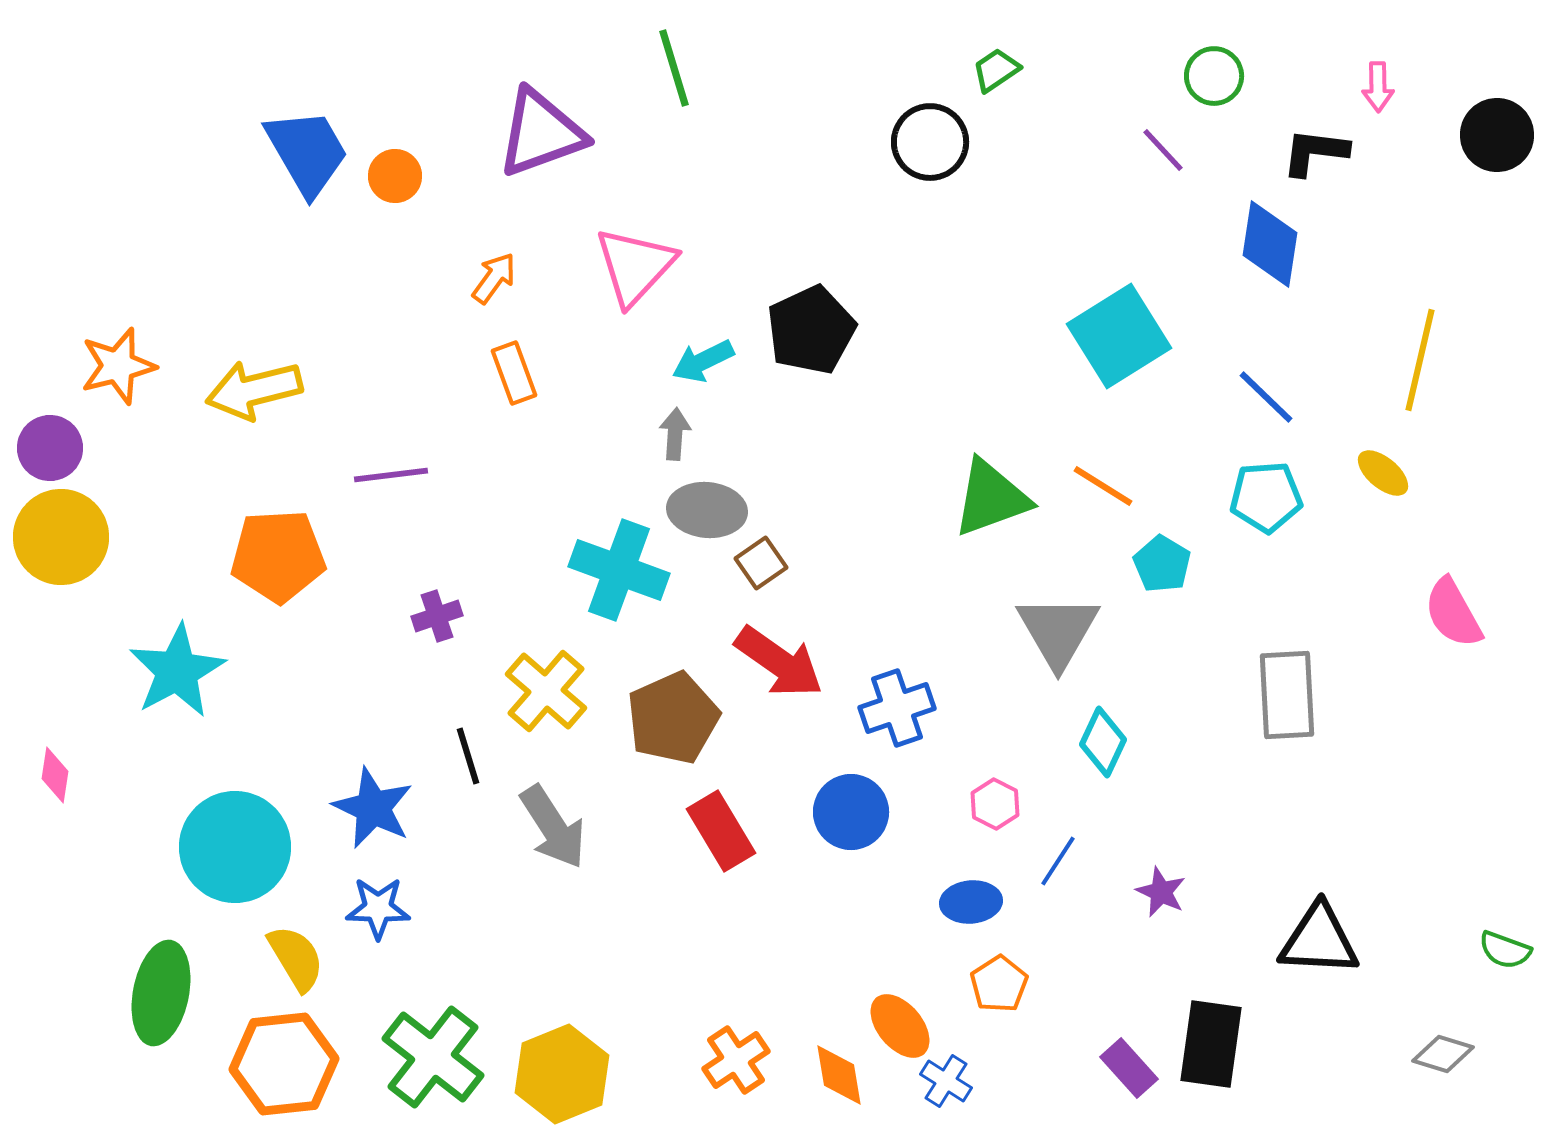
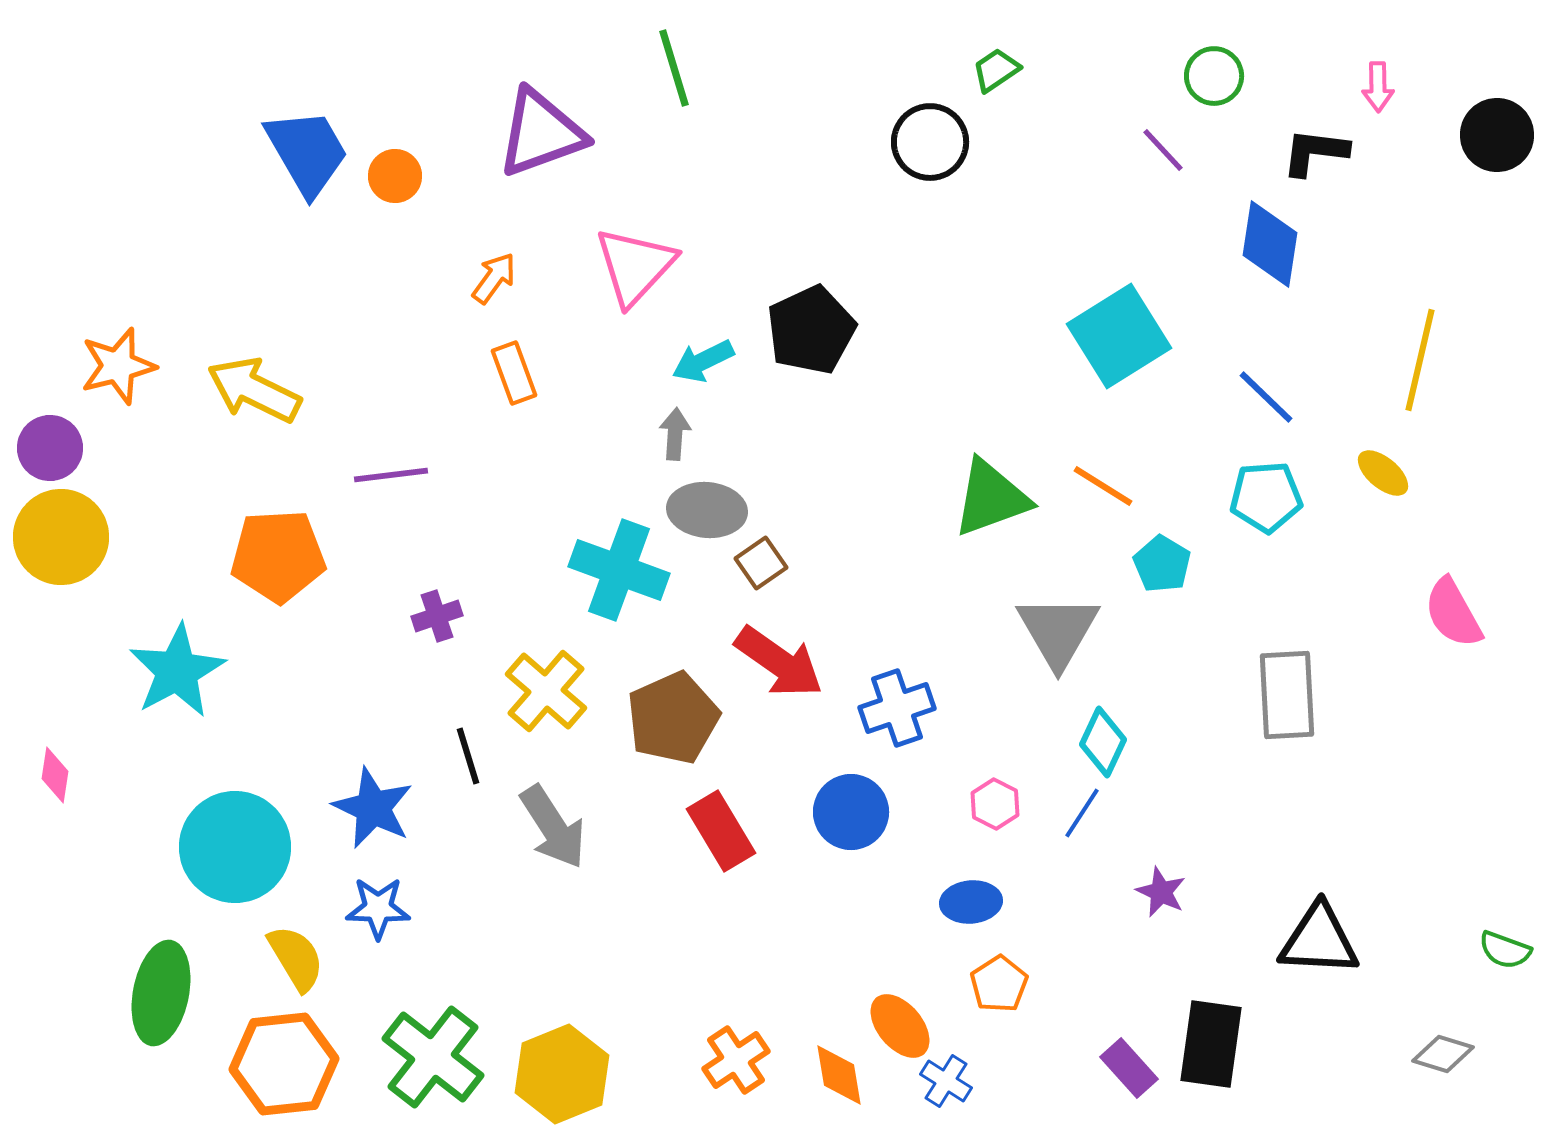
yellow arrow at (254, 390): rotated 40 degrees clockwise
blue line at (1058, 861): moved 24 px right, 48 px up
